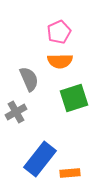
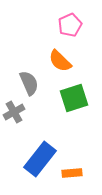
pink pentagon: moved 11 px right, 7 px up
orange semicircle: rotated 45 degrees clockwise
gray semicircle: moved 4 px down
gray cross: moved 2 px left
orange rectangle: moved 2 px right
